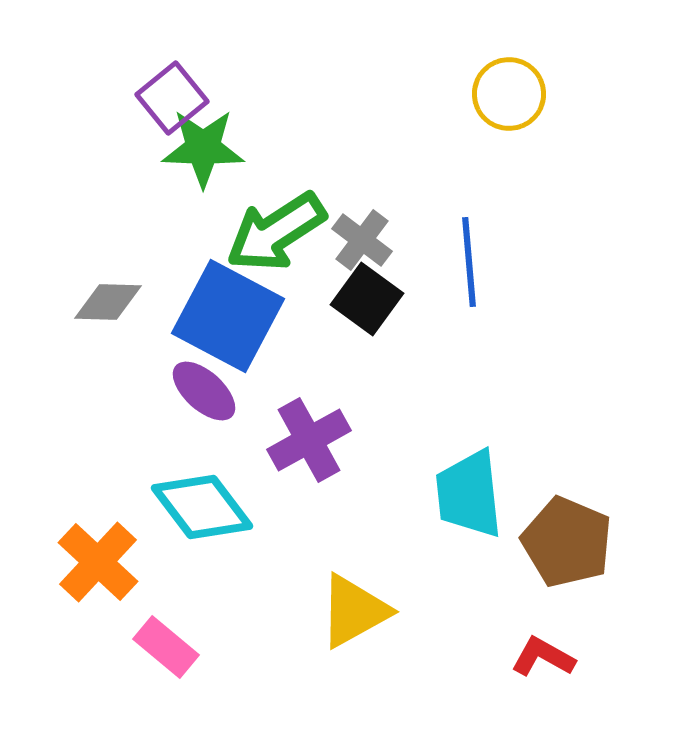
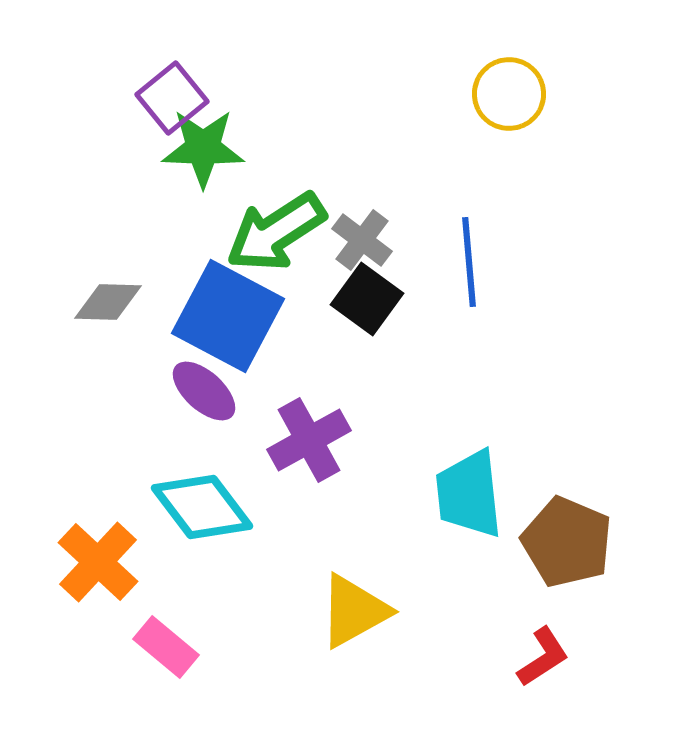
red L-shape: rotated 118 degrees clockwise
